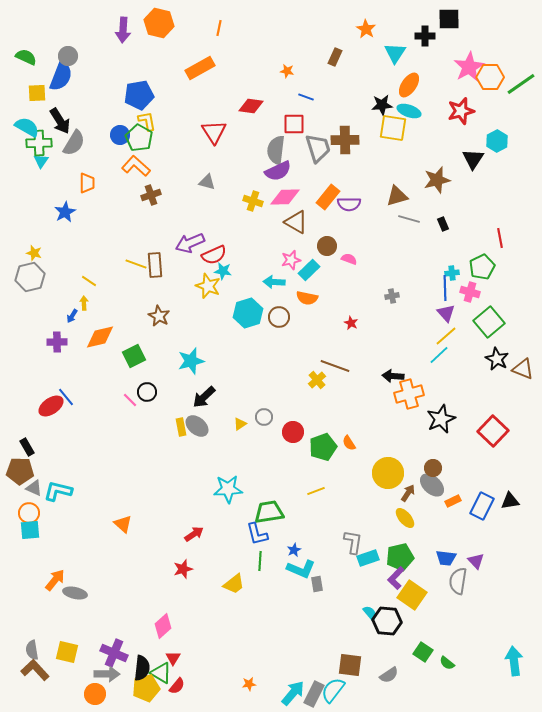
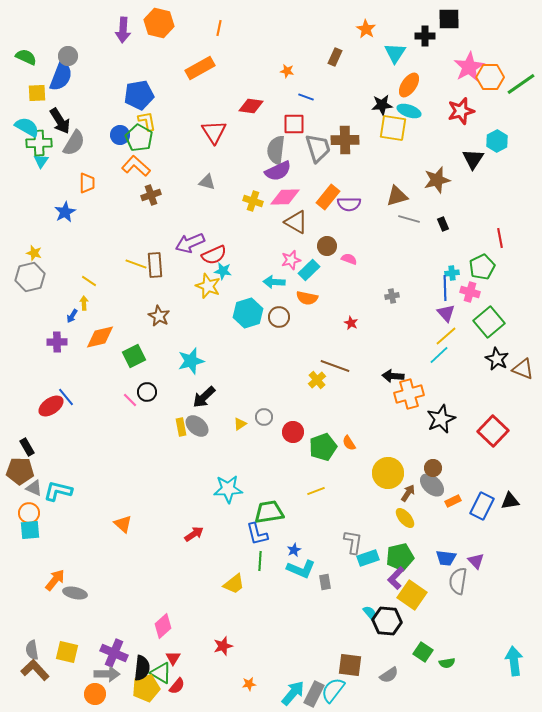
red star at (183, 569): moved 40 px right, 77 px down
gray rectangle at (317, 584): moved 8 px right, 2 px up
green semicircle at (447, 663): rotated 49 degrees counterclockwise
